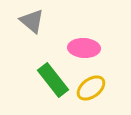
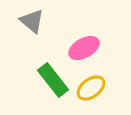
pink ellipse: rotated 32 degrees counterclockwise
